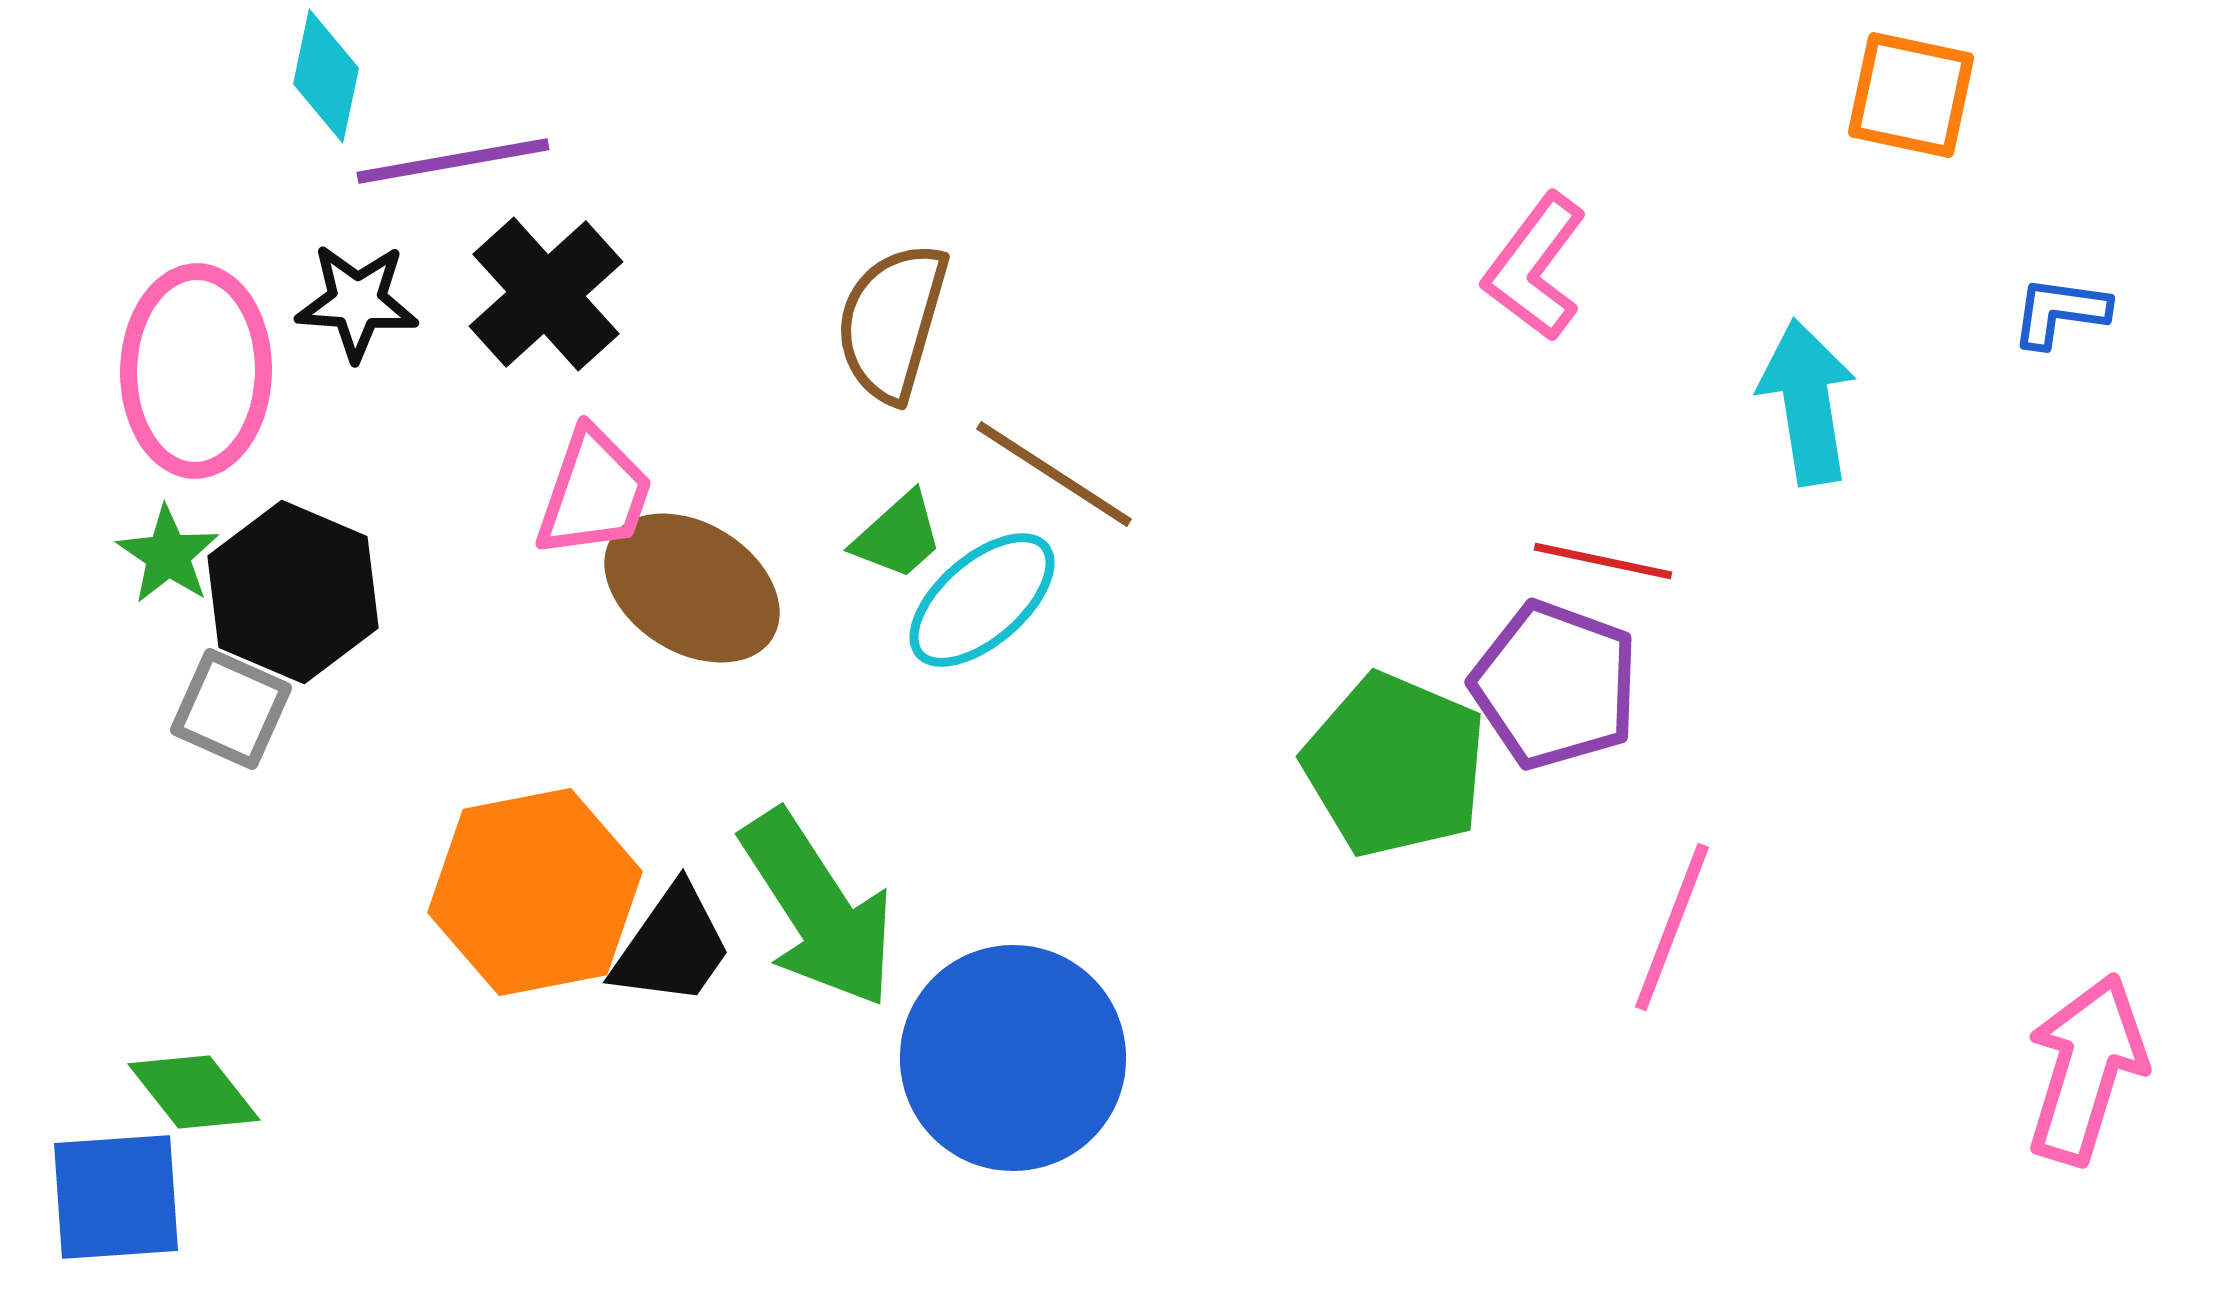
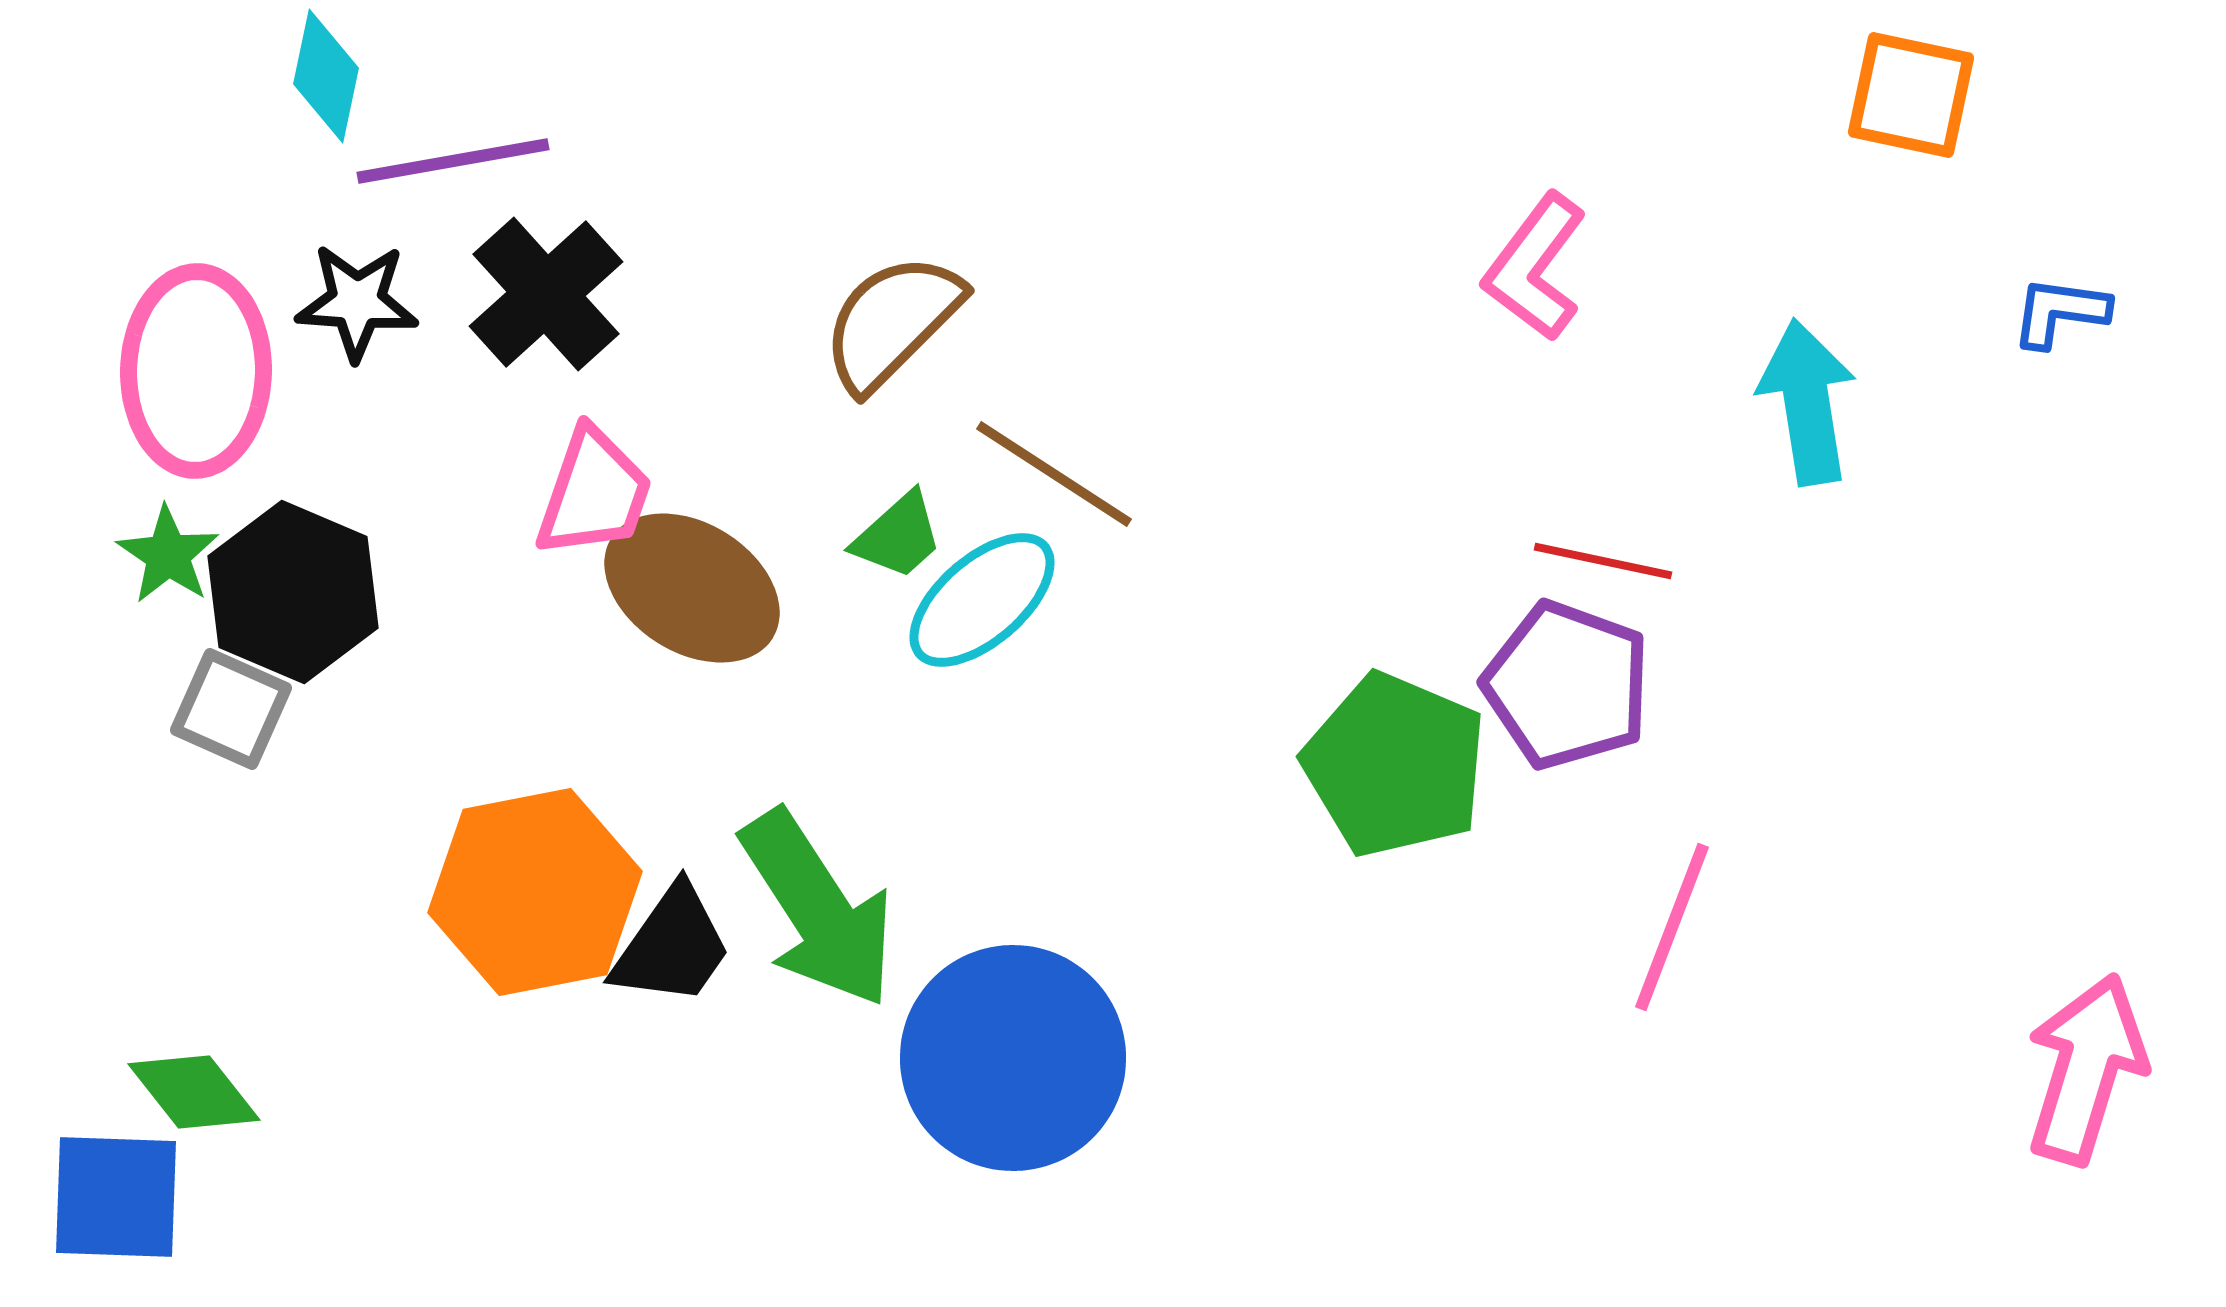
brown semicircle: rotated 29 degrees clockwise
purple pentagon: moved 12 px right
blue square: rotated 6 degrees clockwise
